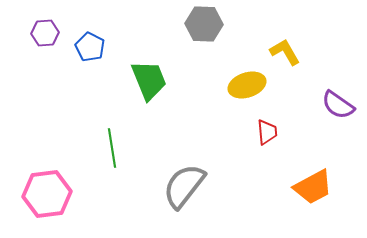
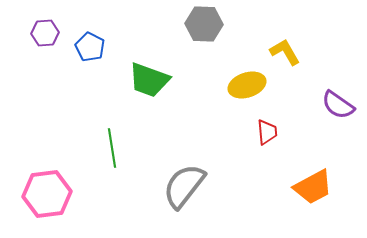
green trapezoid: rotated 132 degrees clockwise
